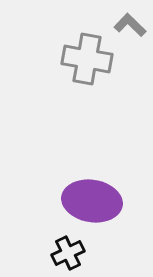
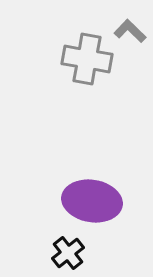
gray L-shape: moved 6 px down
black cross: rotated 12 degrees counterclockwise
